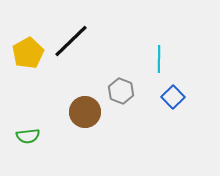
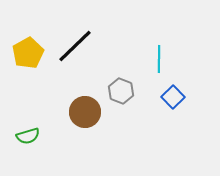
black line: moved 4 px right, 5 px down
green semicircle: rotated 10 degrees counterclockwise
